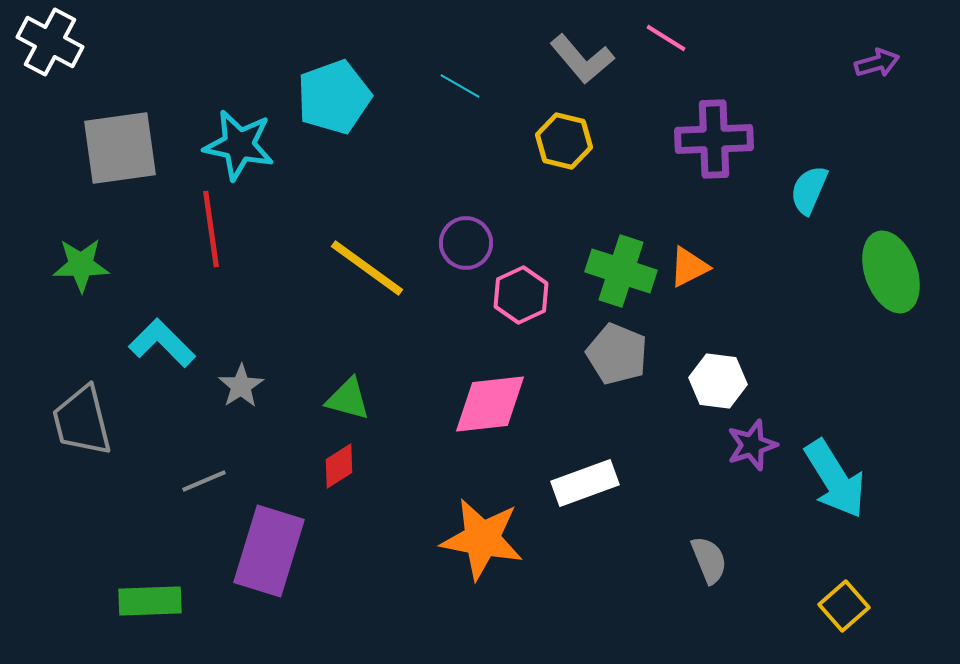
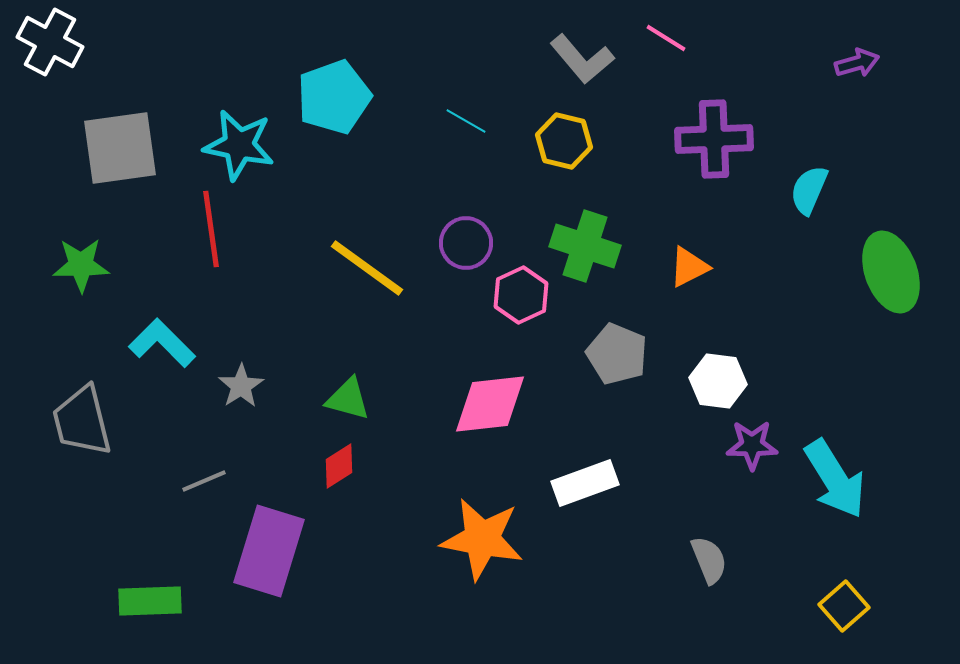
purple arrow: moved 20 px left
cyan line: moved 6 px right, 35 px down
green cross: moved 36 px left, 25 px up
purple star: rotated 18 degrees clockwise
